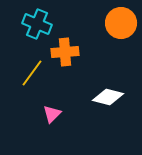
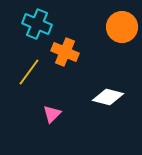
orange circle: moved 1 px right, 4 px down
orange cross: rotated 28 degrees clockwise
yellow line: moved 3 px left, 1 px up
